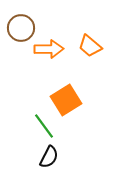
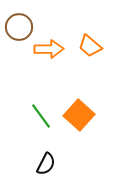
brown circle: moved 2 px left, 1 px up
orange square: moved 13 px right, 15 px down; rotated 16 degrees counterclockwise
green line: moved 3 px left, 10 px up
black semicircle: moved 3 px left, 7 px down
